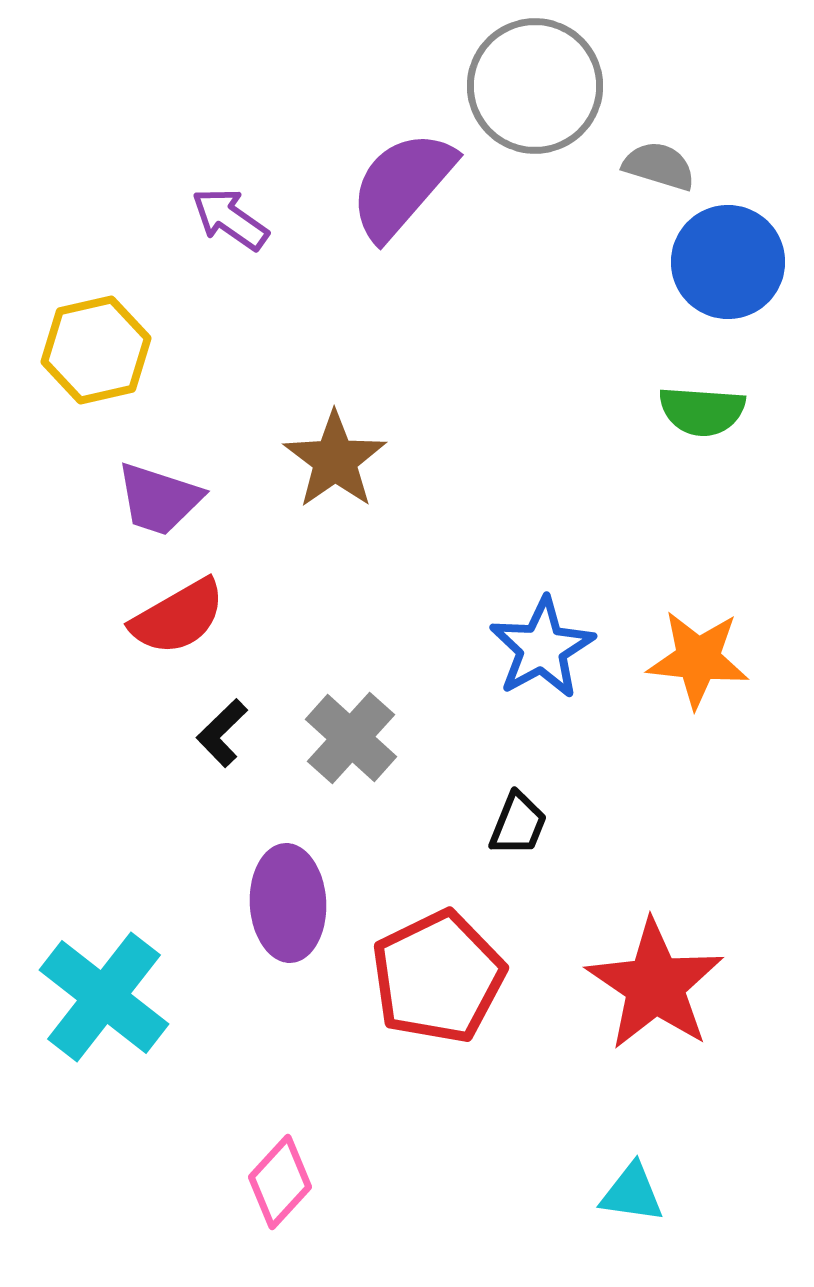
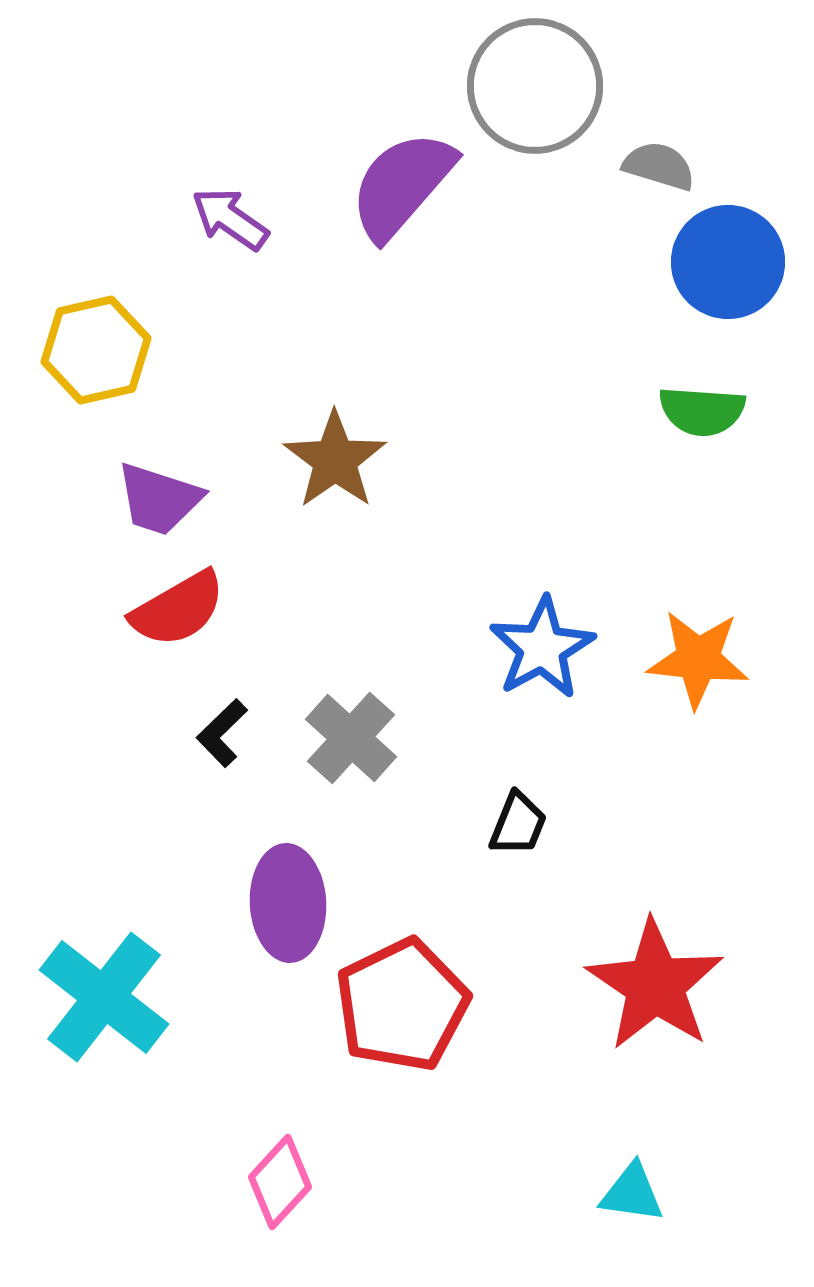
red semicircle: moved 8 px up
red pentagon: moved 36 px left, 28 px down
